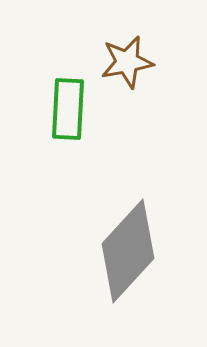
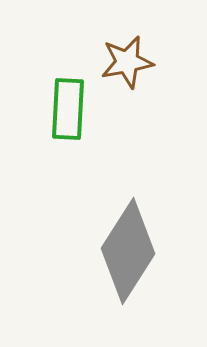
gray diamond: rotated 10 degrees counterclockwise
